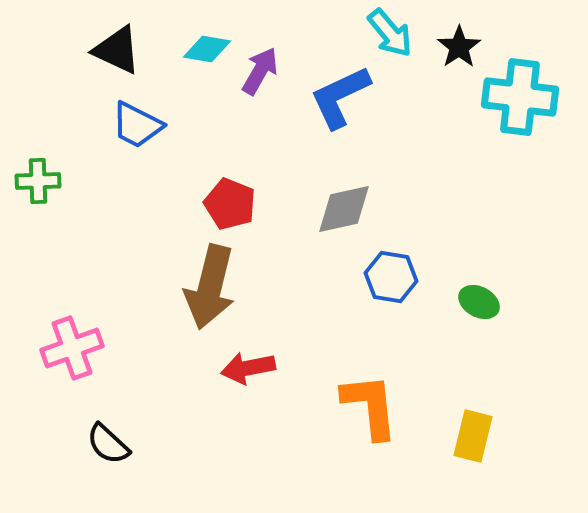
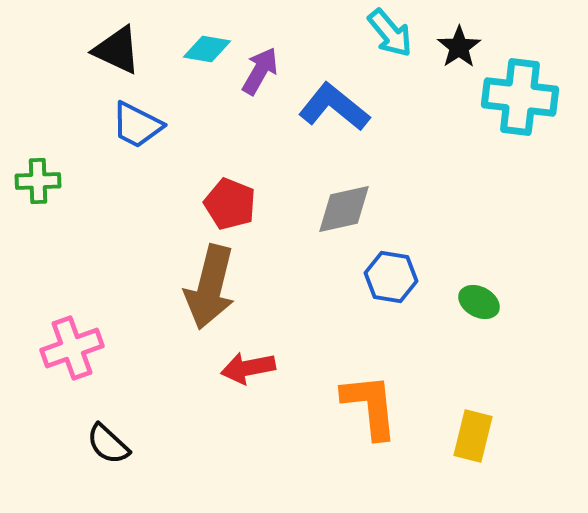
blue L-shape: moved 6 px left, 10 px down; rotated 64 degrees clockwise
